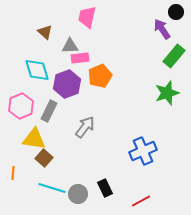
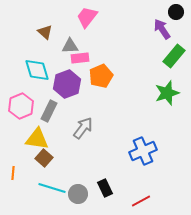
pink trapezoid: rotated 25 degrees clockwise
orange pentagon: moved 1 px right
gray arrow: moved 2 px left, 1 px down
yellow triangle: moved 3 px right
